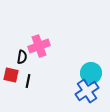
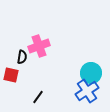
black line: moved 10 px right, 16 px down; rotated 24 degrees clockwise
